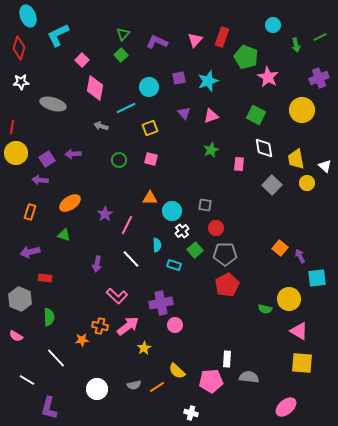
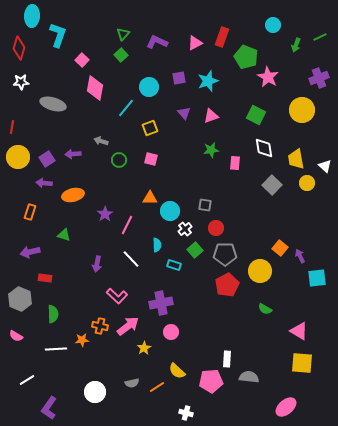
cyan ellipse at (28, 16): moved 4 px right; rotated 25 degrees clockwise
cyan L-shape at (58, 35): rotated 135 degrees clockwise
pink triangle at (195, 40): moved 3 px down; rotated 21 degrees clockwise
green arrow at (296, 45): rotated 32 degrees clockwise
cyan line at (126, 108): rotated 24 degrees counterclockwise
gray arrow at (101, 126): moved 15 px down
green star at (211, 150): rotated 14 degrees clockwise
yellow circle at (16, 153): moved 2 px right, 4 px down
pink rectangle at (239, 164): moved 4 px left, 1 px up
purple arrow at (40, 180): moved 4 px right, 3 px down
orange ellipse at (70, 203): moved 3 px right, 8 px up; rotated 20 degrees clockwise
cyan circle at (172, 211): moved 2 px left
white cross at (182, 231): moved 3 px right, 2 px up
yellow circle at (289, 299): moved 29 px left, 28 px up
green semicircle at (265, 309): rotated 16 degrees clockwise
green semicircle at (49, 317): moved 4 px right, 3 px up
pink circle at (175, 325): moved 4 px left, 7 px down
white line at (56, 358): moved 9 px up; rotated 50 degrees counterclockwise
white line at (27, 380): rotated 63 degrees counterclockwise
gray semicircle at (134, 385): moved 2 px left, 2 px up
white circle at (97, 389): moved 2 px left, 3 px down
purple L-shape at (49, 408): rotated 20 degrees clockwise
white cross at (191, 413): moved 5 px left
